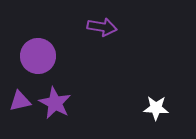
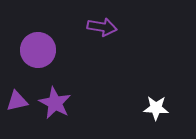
purple circle: moved 6 px up
purple triangle: moved 3 px left
